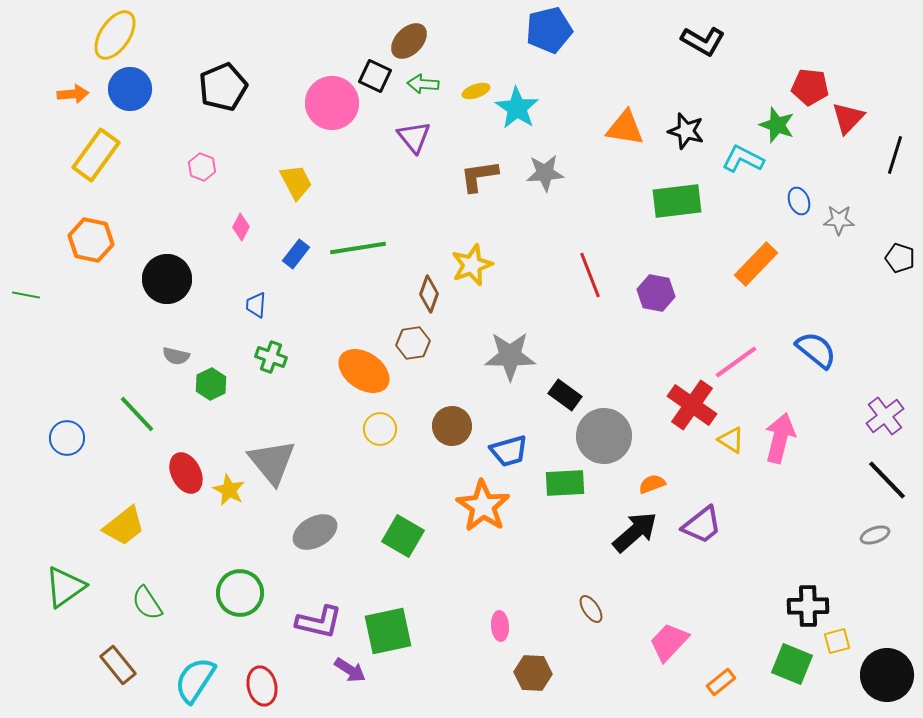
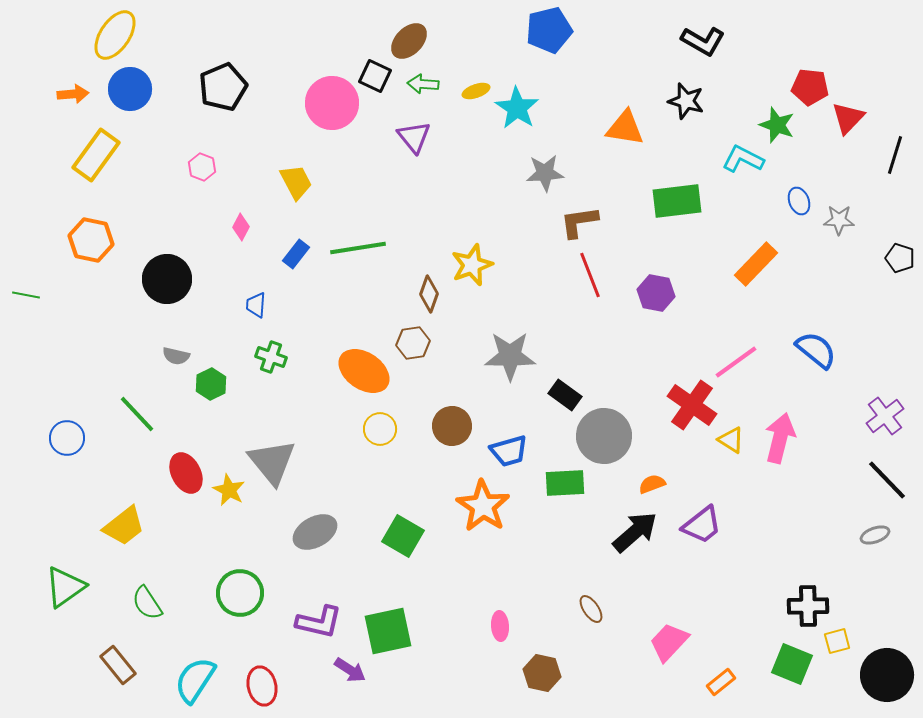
black star at (686, 131): moved 30 px up
brown L-shape at (479, 176): moved 100 px right, 46 px down
brown hexagon at (533, 673): moved 9 px right; rotated 9 degrees clockwise
